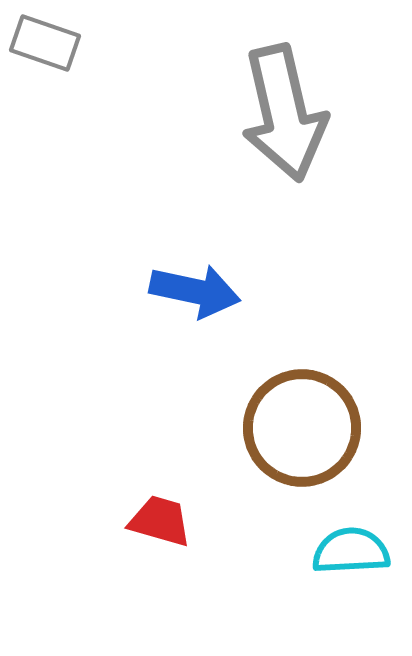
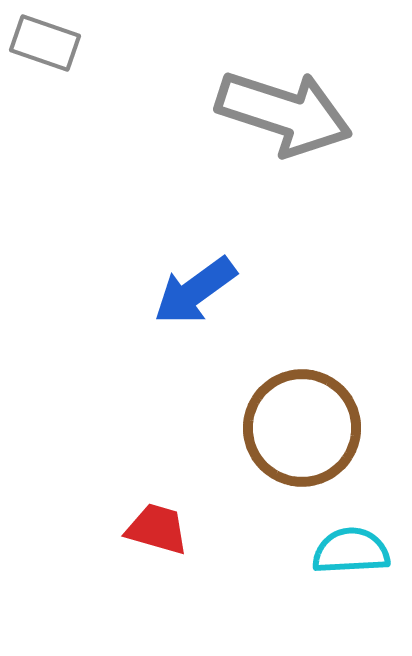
gray arrow: rotated 59 degrees counterclockwise
blue arrow: rotated 132 degrees clockwise
red trapezoid: moved 3 px left, 8 px down
